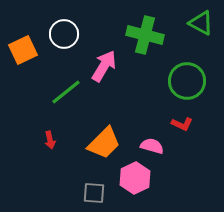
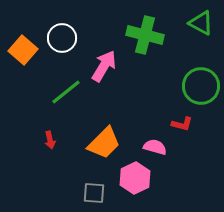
white circle: moved 2 px left, 4 px down
orange square: rotated 24 degrees counterclockwise
green circle: moved 14 px right, 5 px down
red L-shape: rotated 10 degrees counterclockwise
pink semicircle: moved 3 px right, 1 px down
